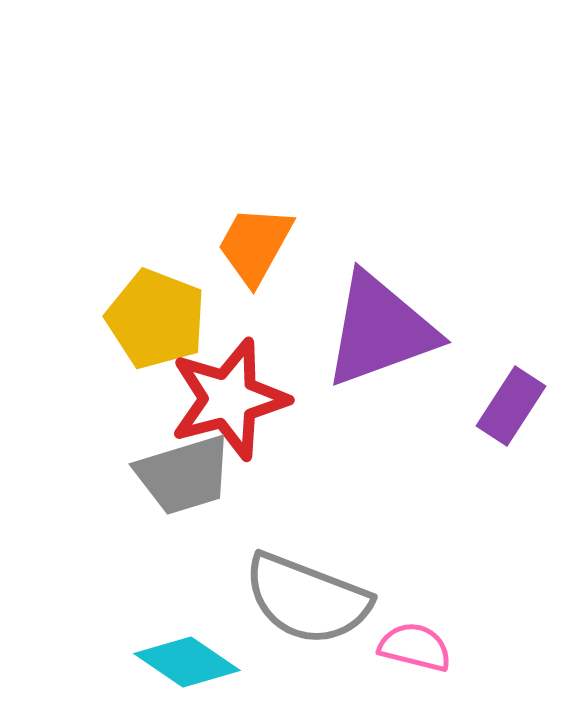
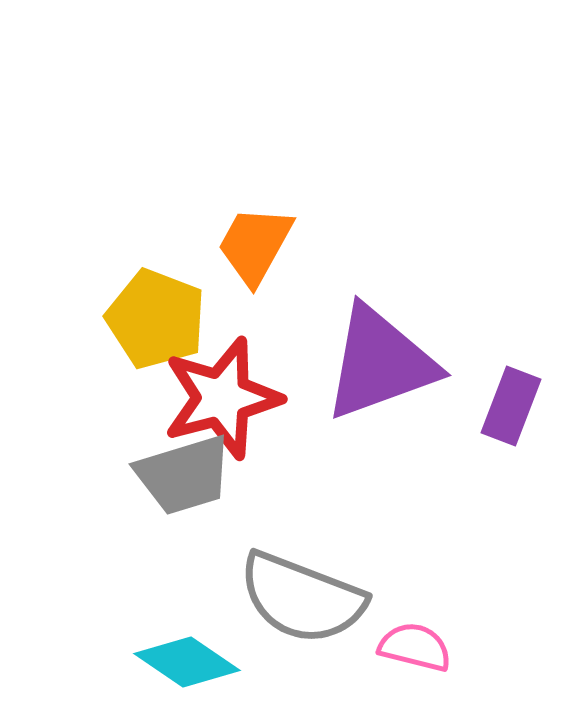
purple triangle: moved 33 px down
red star: moved 7 px left, 1 px up
purple rectangle: rotated 12 degrees counterclockwise
gray semicircle: moved 5 px left, 1 px up
